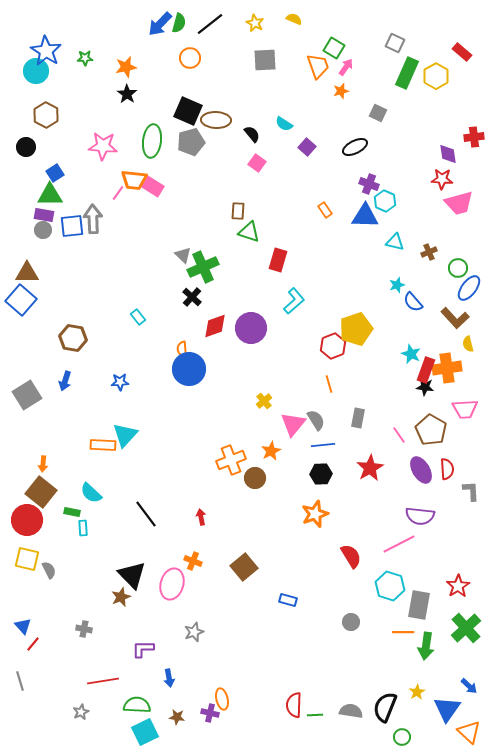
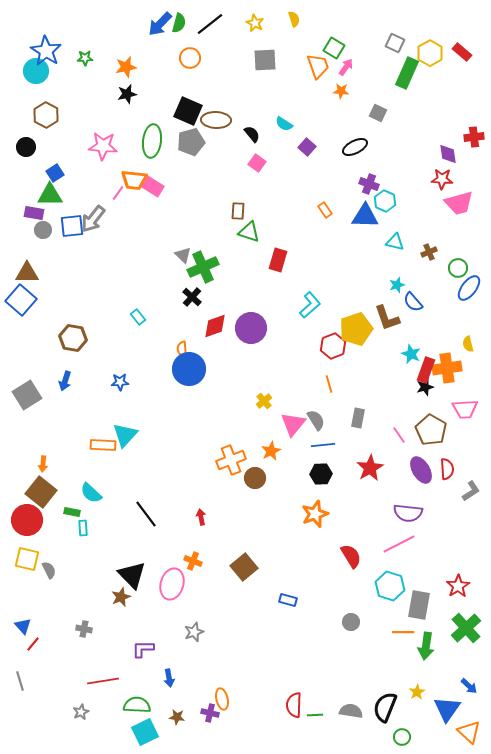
yellow semicircle at (294, 19): rotated 49 degrees clockwise
yellow hexagon at (436, 76): moved 6 px left, 23 px up
orange star at (341, 91): rotated 21 degrees clockwise
black star at (127, 94): rotated 24 degrees clockwise
purple rectangle at (44, 215): moved 10 px left, 2 px up
gray arrow at (93, 219): rotated 140 degrees counterclockwise
cyan L-shape at (294, 301): moved 16 px right, 4 px down
brown L-shape at (455, 318): moved 68 px left; rotated 24 degrees clockwise
black star at (425, 387): rotated 24 degrees counterclockwise
gray L-shape at (471, 491): rotated 60 degrees clockwise
purple semicircle at (420, 516): moved 12 px left, 3 px up
